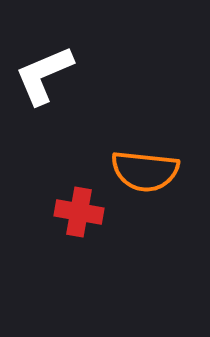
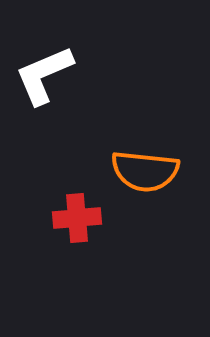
red cross: moved 2 px left, 6 px down; rotated 15 degrees counterclockwise
